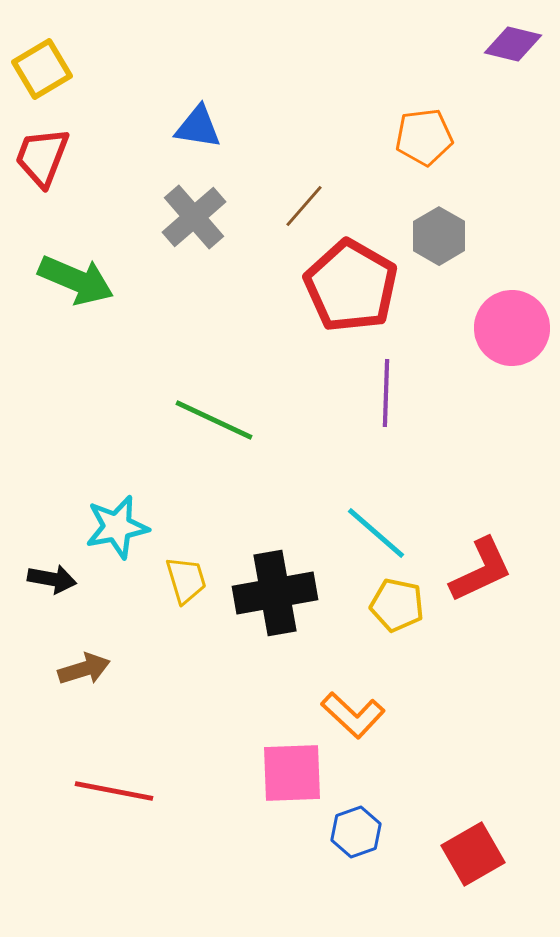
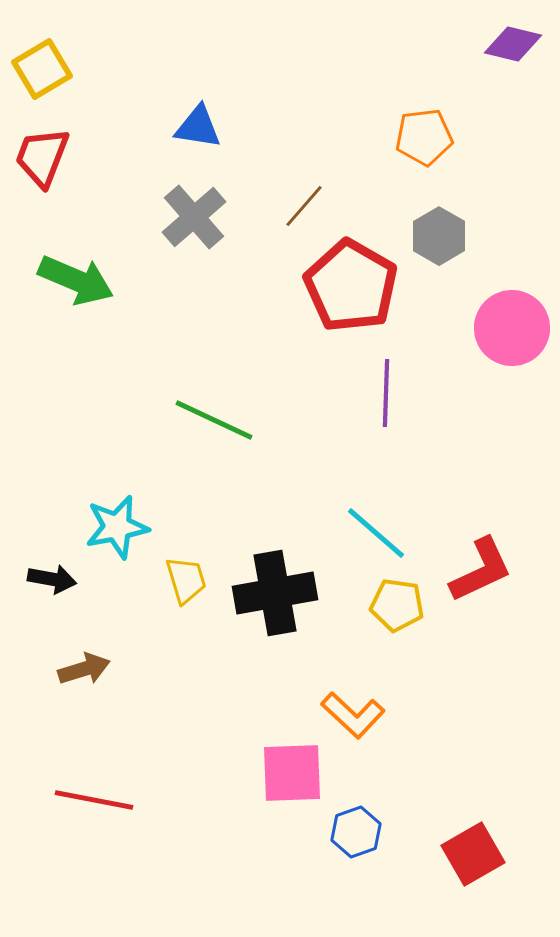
yellow pentagon: rotated 4 degrees counterclockwise
red line: moved 20 px left, 9 px down
